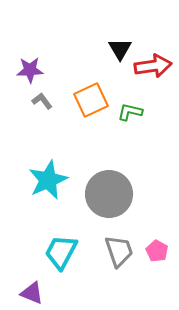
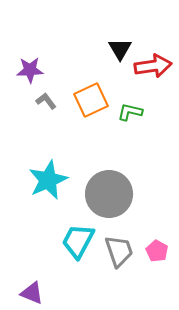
gray L-shape: moved 4 px right
cyan trapezoid: moved 17 px right, 11 px up
